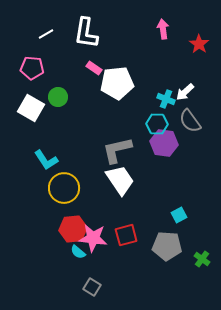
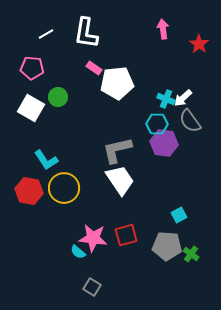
white arrow: moved 2 px left, 6 px down
red hexagon: moved 44 px left, 38 px up; rotated 16 degrees clockwise
green cross: moved 11 px left, 5 px up
